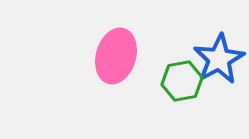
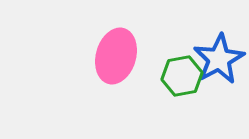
green hexagon: moved 5 px up
